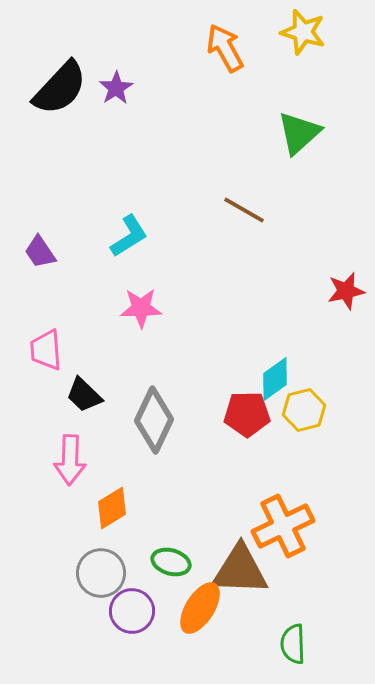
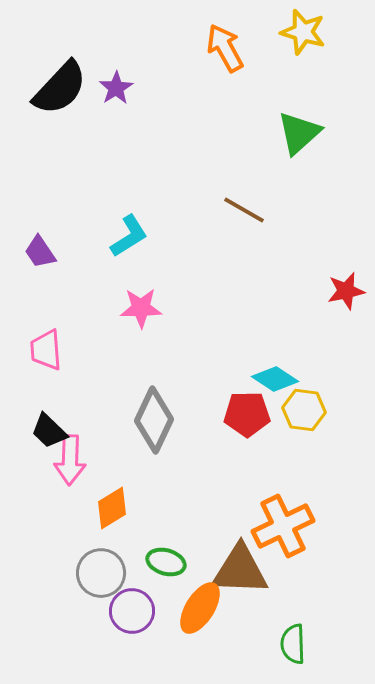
cyan diamond: rotated 69 degrees clockwise
black trapezoid: moved 35 px left, 36 px down
yellow hexagon: rotated 21 degrees clockwise
green ellipse: moved 5 px left
